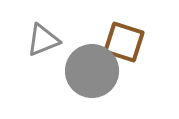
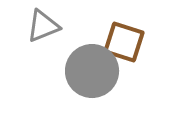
gray triangle: moved 14 px up
